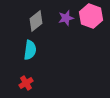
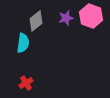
cyan semicircle: moved 7 px left, 7 px up
